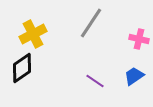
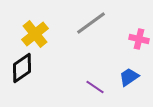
gray line: rotated 20 degrees clockwise
yellow cross: moved 2 px right; rotated 12 degrees counterclockwise
blue trapezoid: moved 5 px left, 1 px down
purple line: moved 6 px down
